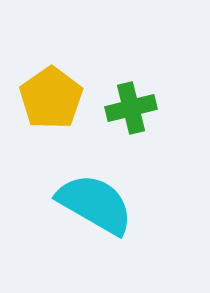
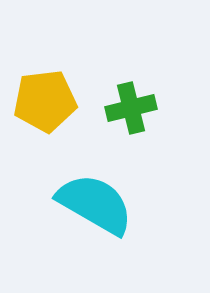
yellow pentagon: moved 6 px left, 3 px down; rotated 28 degrees clockwise
